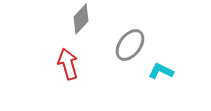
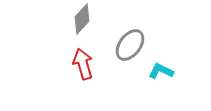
gray diamond: moved 1 px right
red arrow: moved 15 px right
